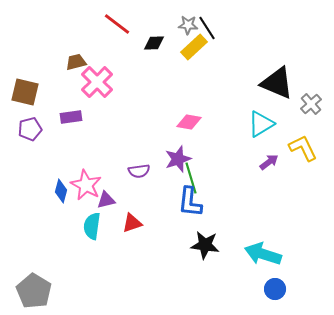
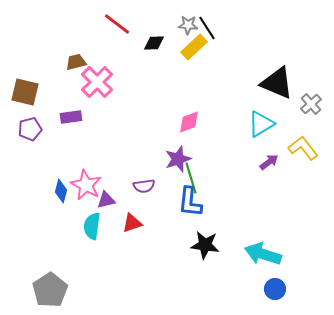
pink diamond: rotated 30 degrees counterclockwise
yellow L-shape: rotated 12 degrees counterclockwise
purple semicircle: moved 5 px right, 15 px down
gray pentagon: moved 16 px right, 1 px up; rotated 8 degrees clockwise
